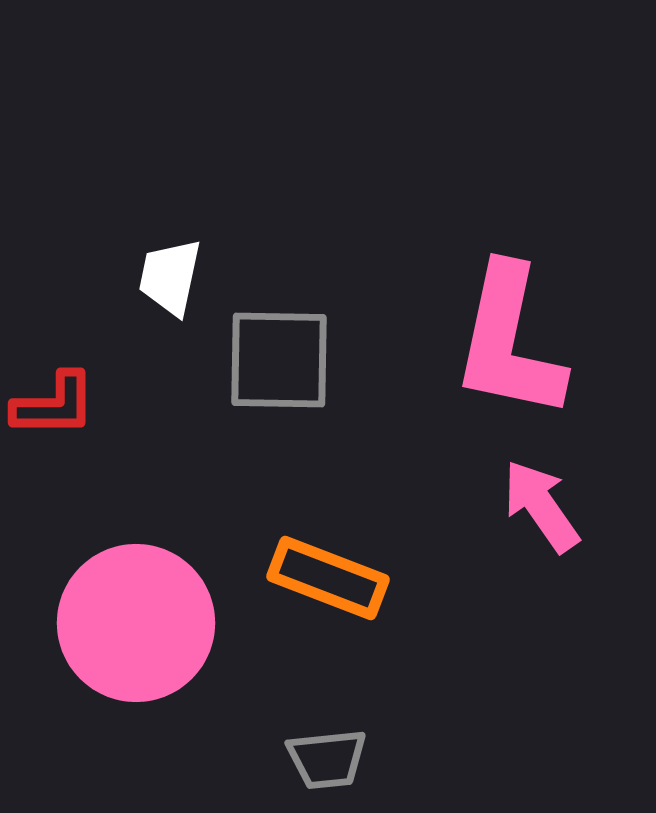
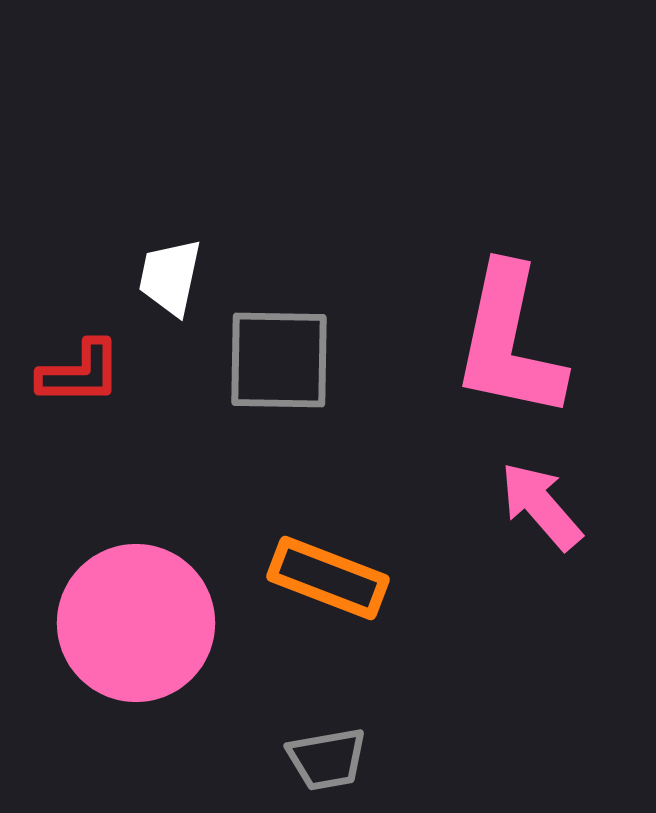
red L-shape: moved 26 px right, 32 px up
pink arrow: rotated 6 degrees counterclockwise
gray trapezoid: rotated 4 degrees counterclockwise
